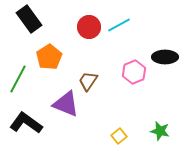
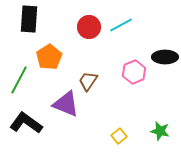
black rectangle: rotated 40 degrees clockwise
cyan line: moved 2 px right
green line: moved 1 px right, 1 px down
